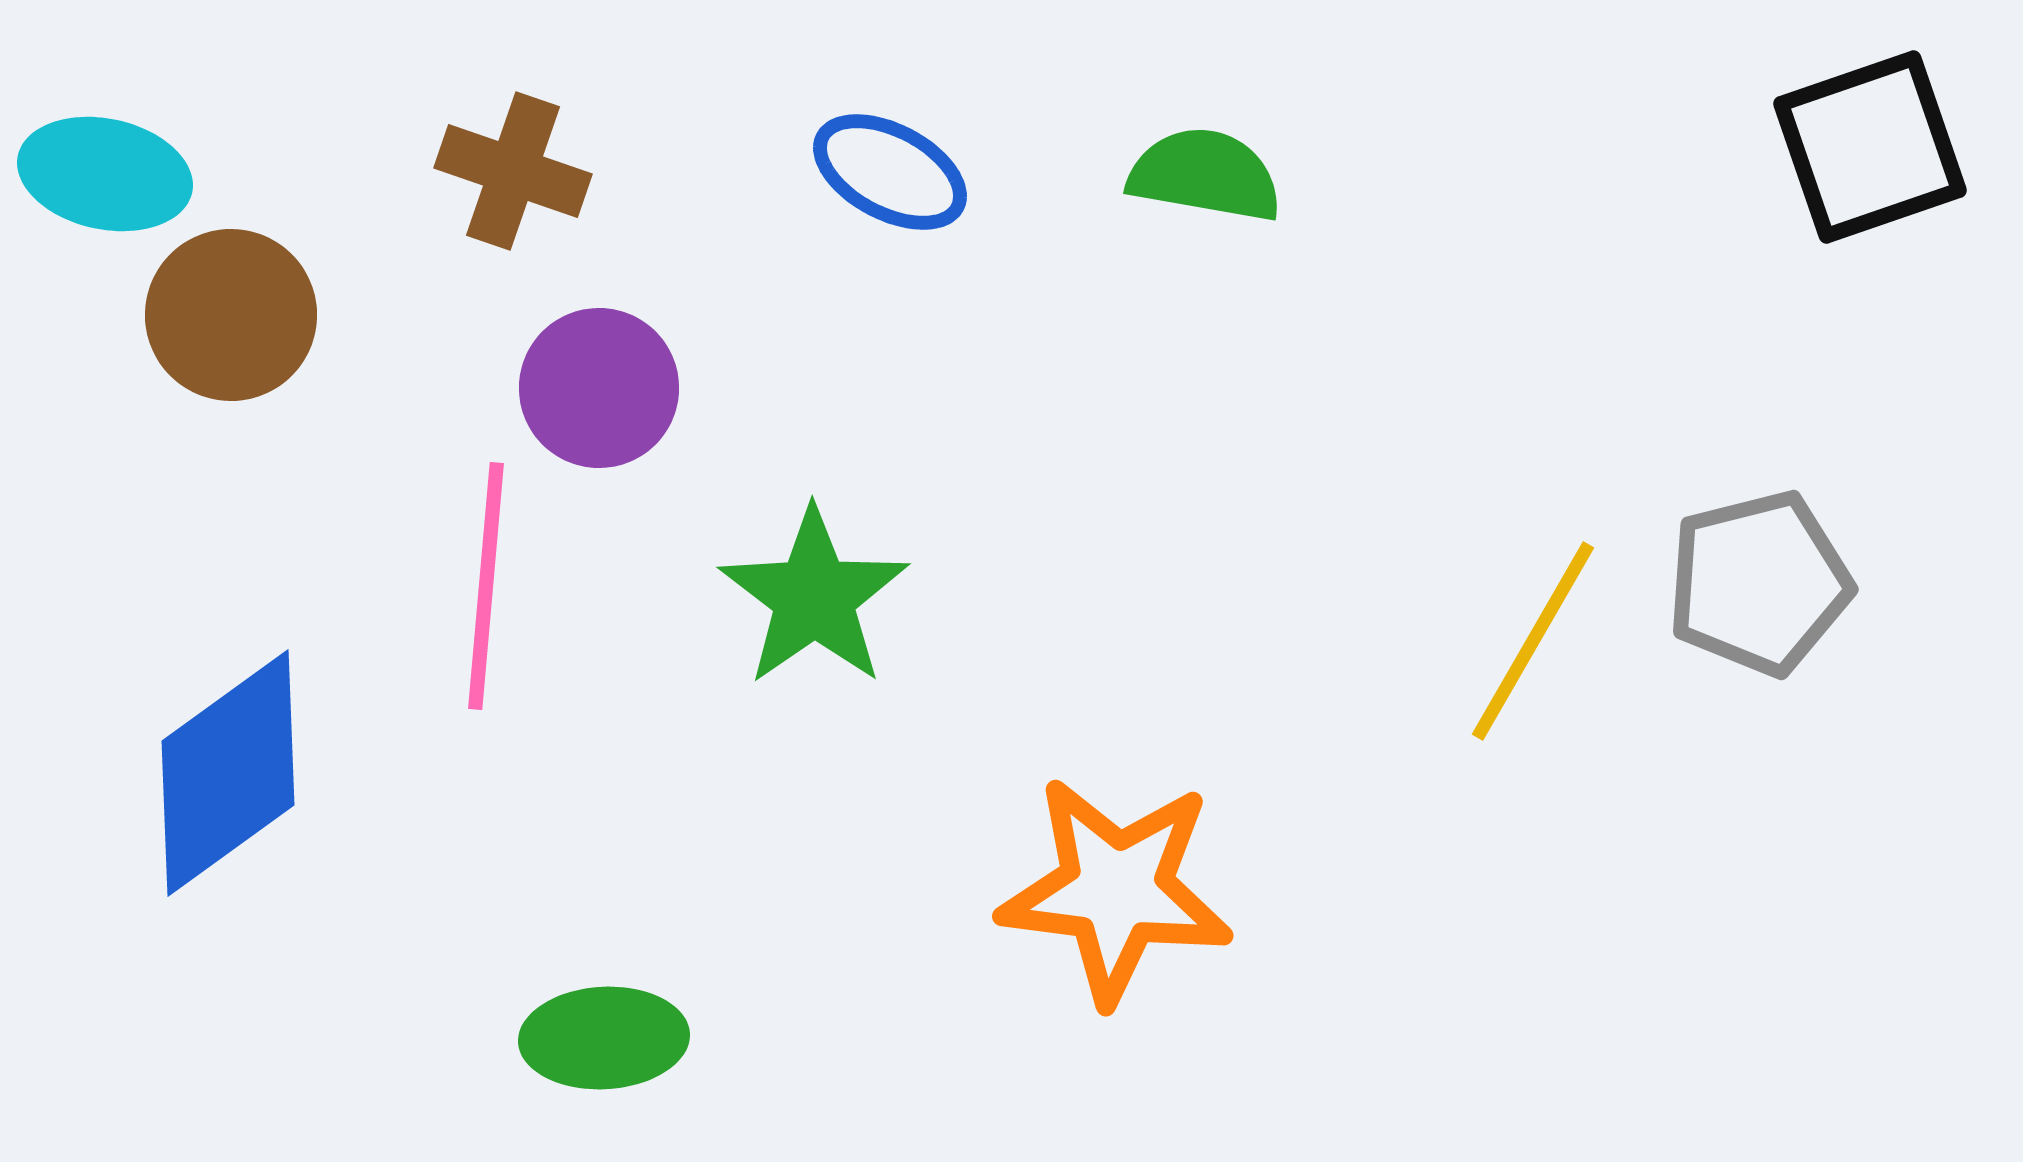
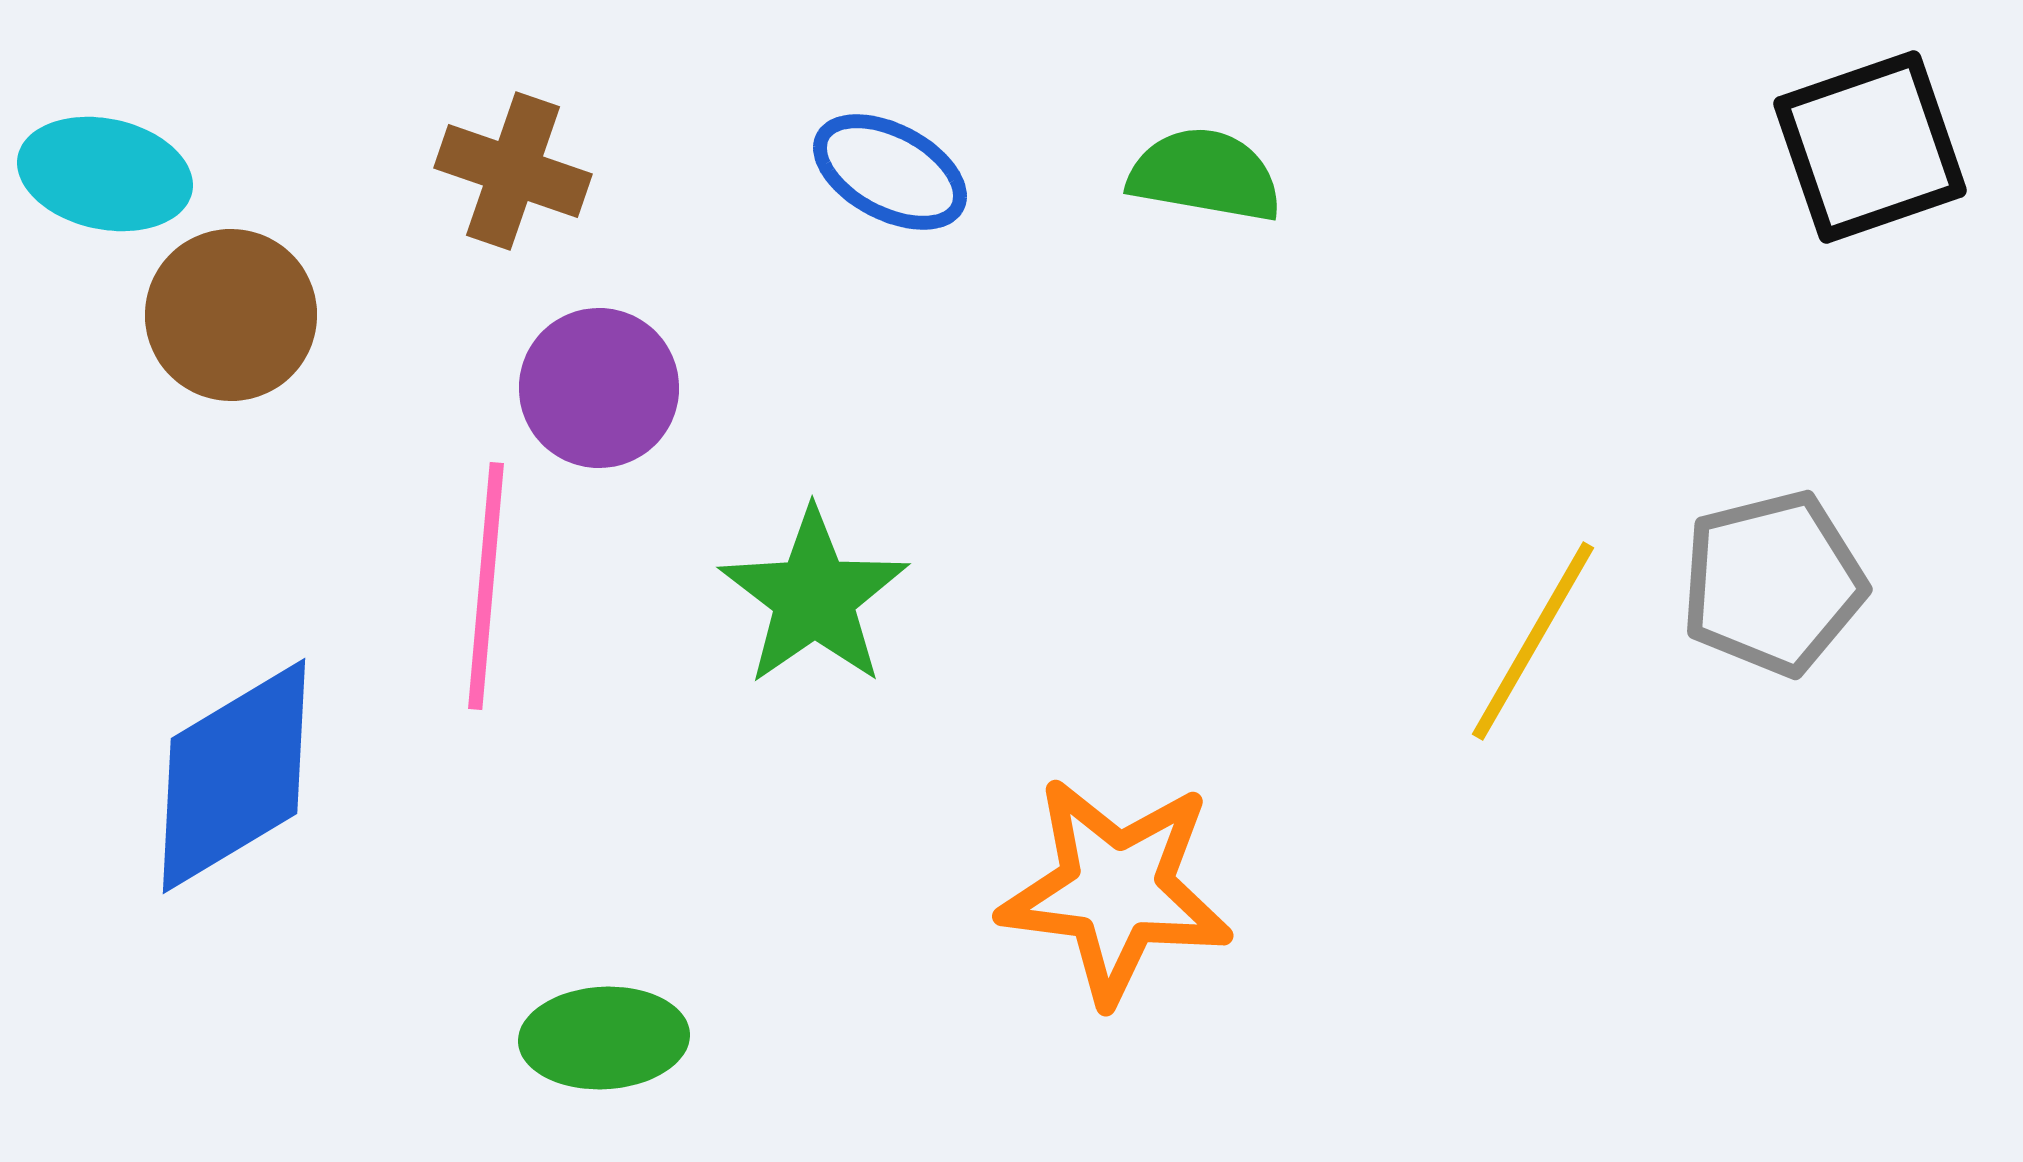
gray pentagon: moved 14 px right
blue diamond: moved 6 px right, 3 px down; rotated 5 degrees clockwise
